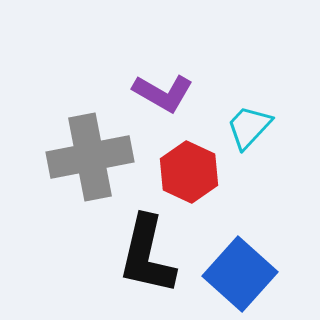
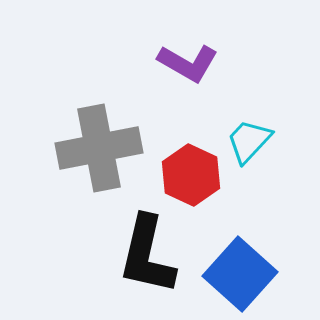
purple L-shape: moved 25 px right, 30 px up
cyan trapezoid: moved 14 px down
gray cross: moved 9 px right, 9 px up
red hexagon: moved 2 px right, 3 px down
